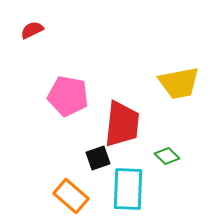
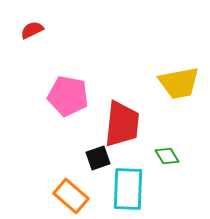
green diamond: rotated 15 degrees clockwise
